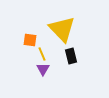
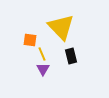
yellow triangle: moved 1 px left, 2 px up
